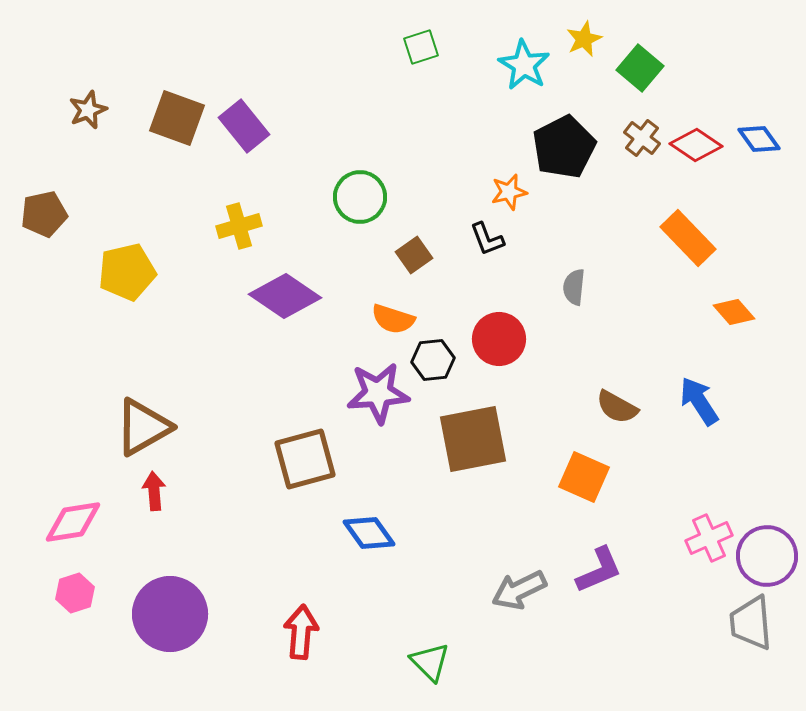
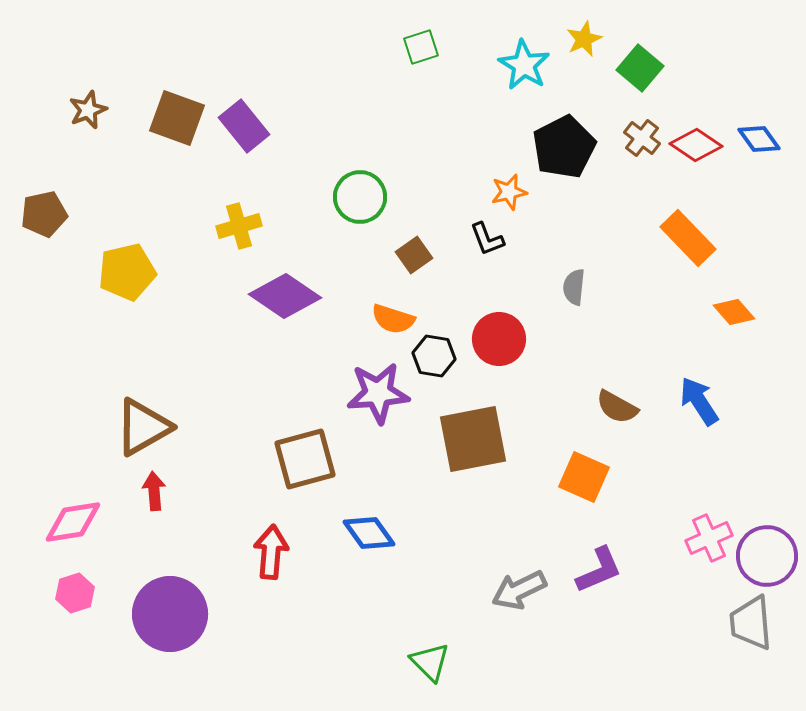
black hexagon at (433, 360): moved 1 px right, 4 px up; rotated 15 degrees clockwise
red arrow at (301, 632): moved 30 px left, 80 px up
